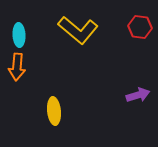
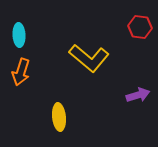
yellow L-shape: moved 11 px right, 28 px down
orange arrow: moved 4 px right, 5 px down; rotated 12 degrees clockwise
yellow ellipse: moved 5 px right, 6 px down
